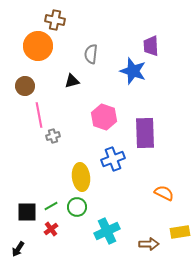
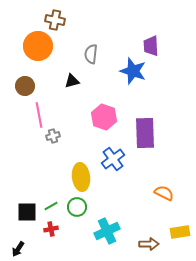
blue cross: rotated 15 degrees counterclockwise
red cross: rotated 24 degrees clockwise
